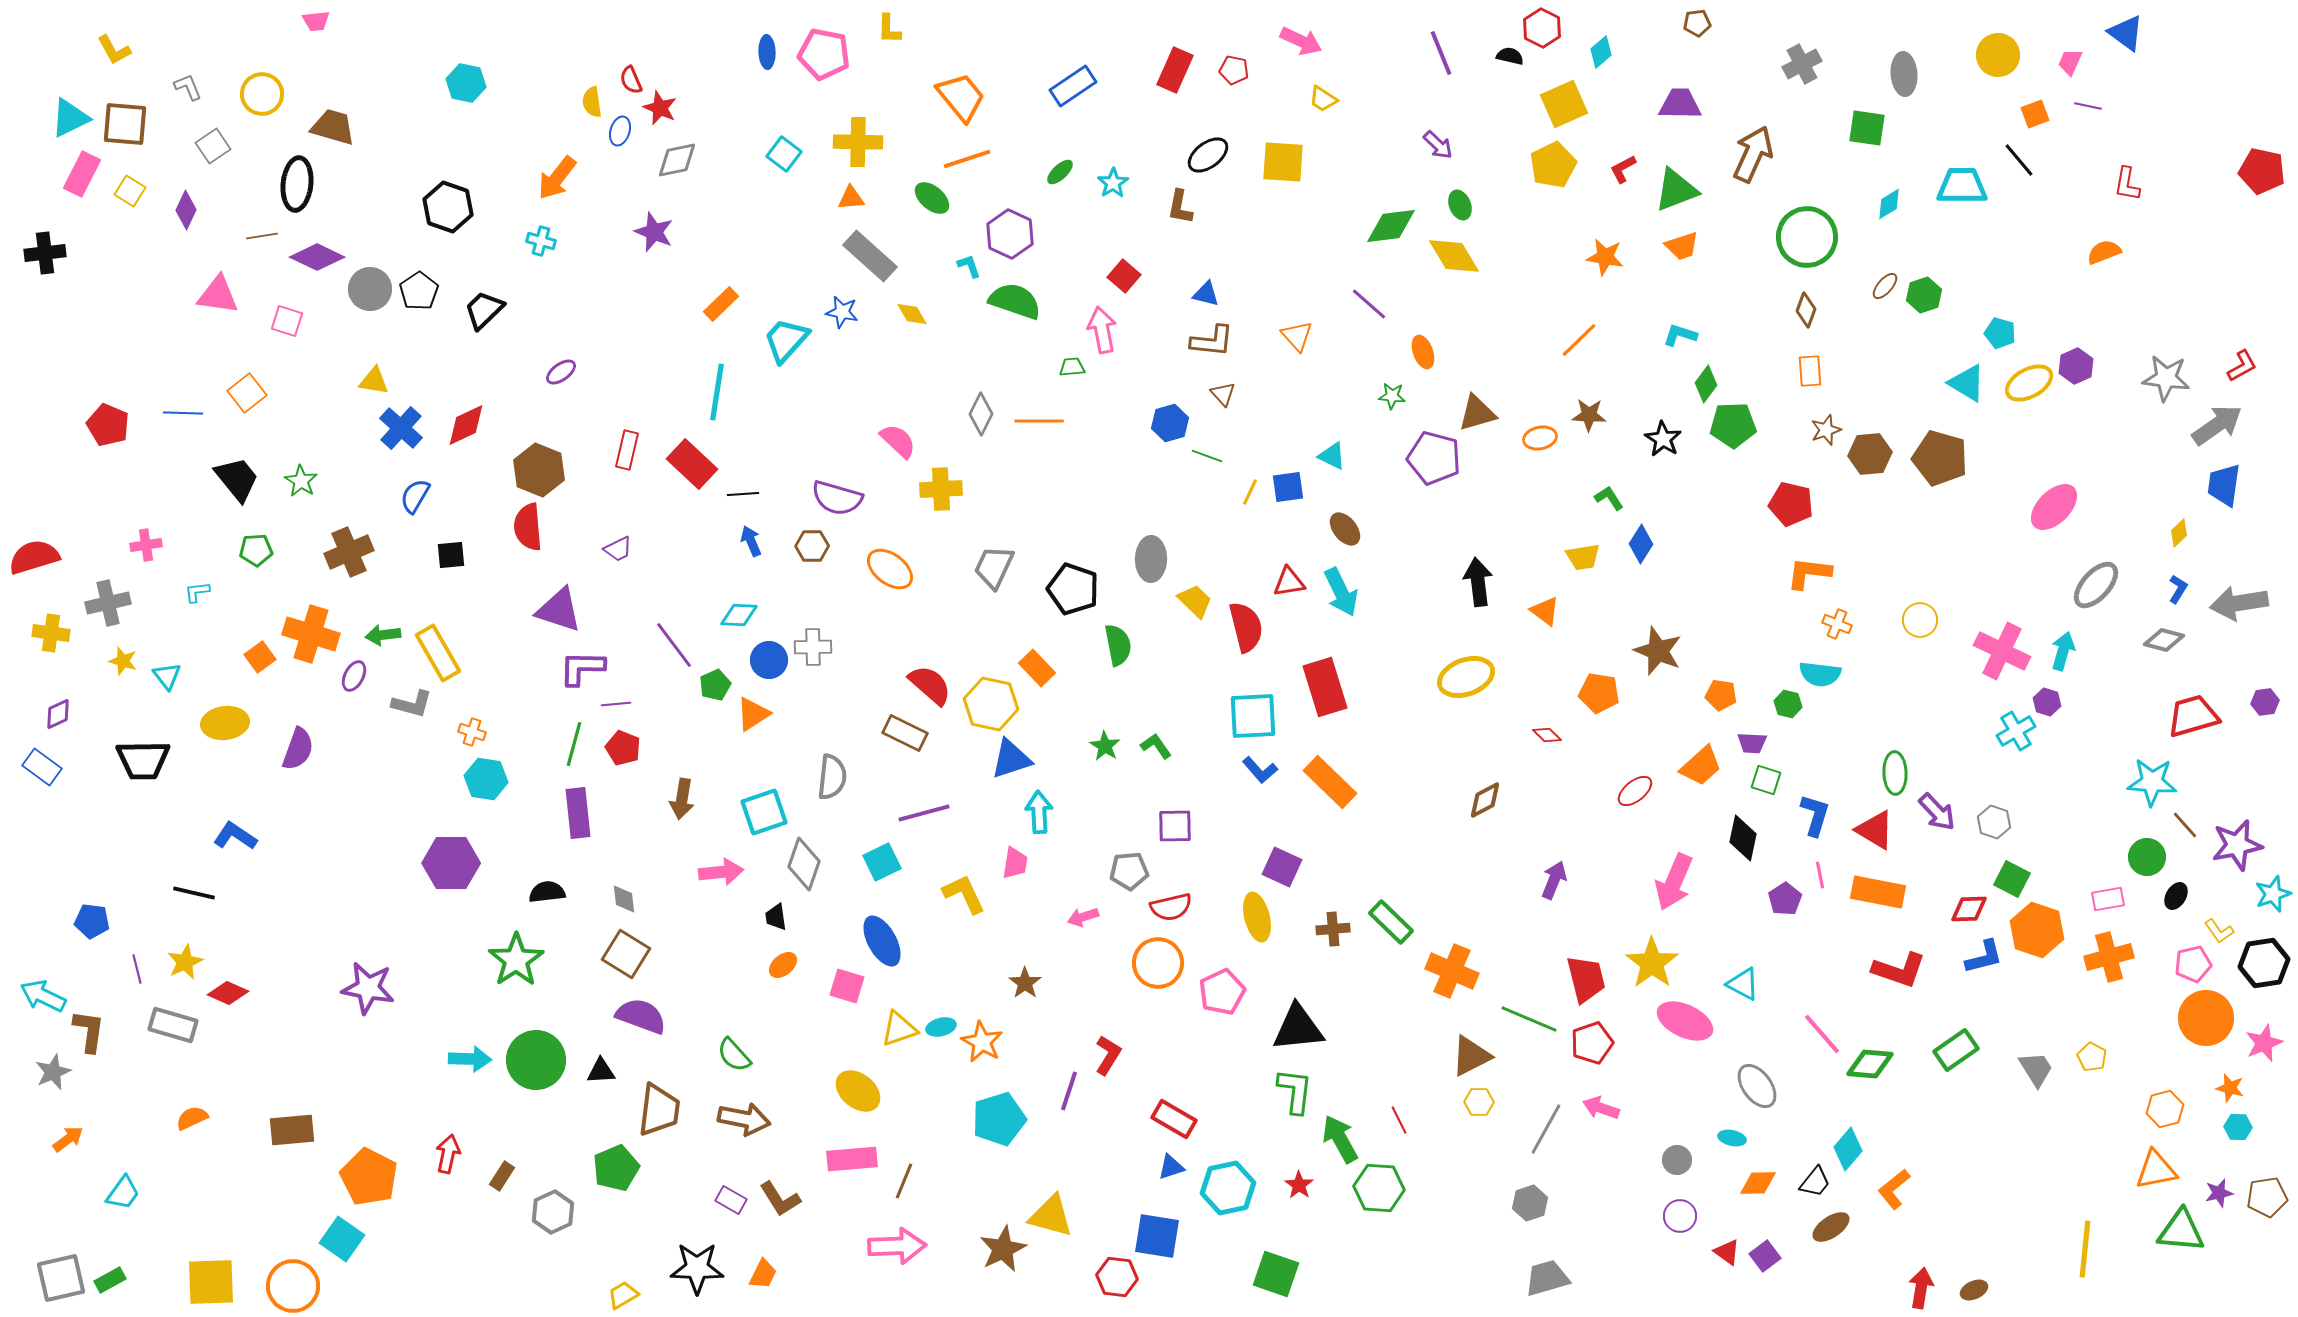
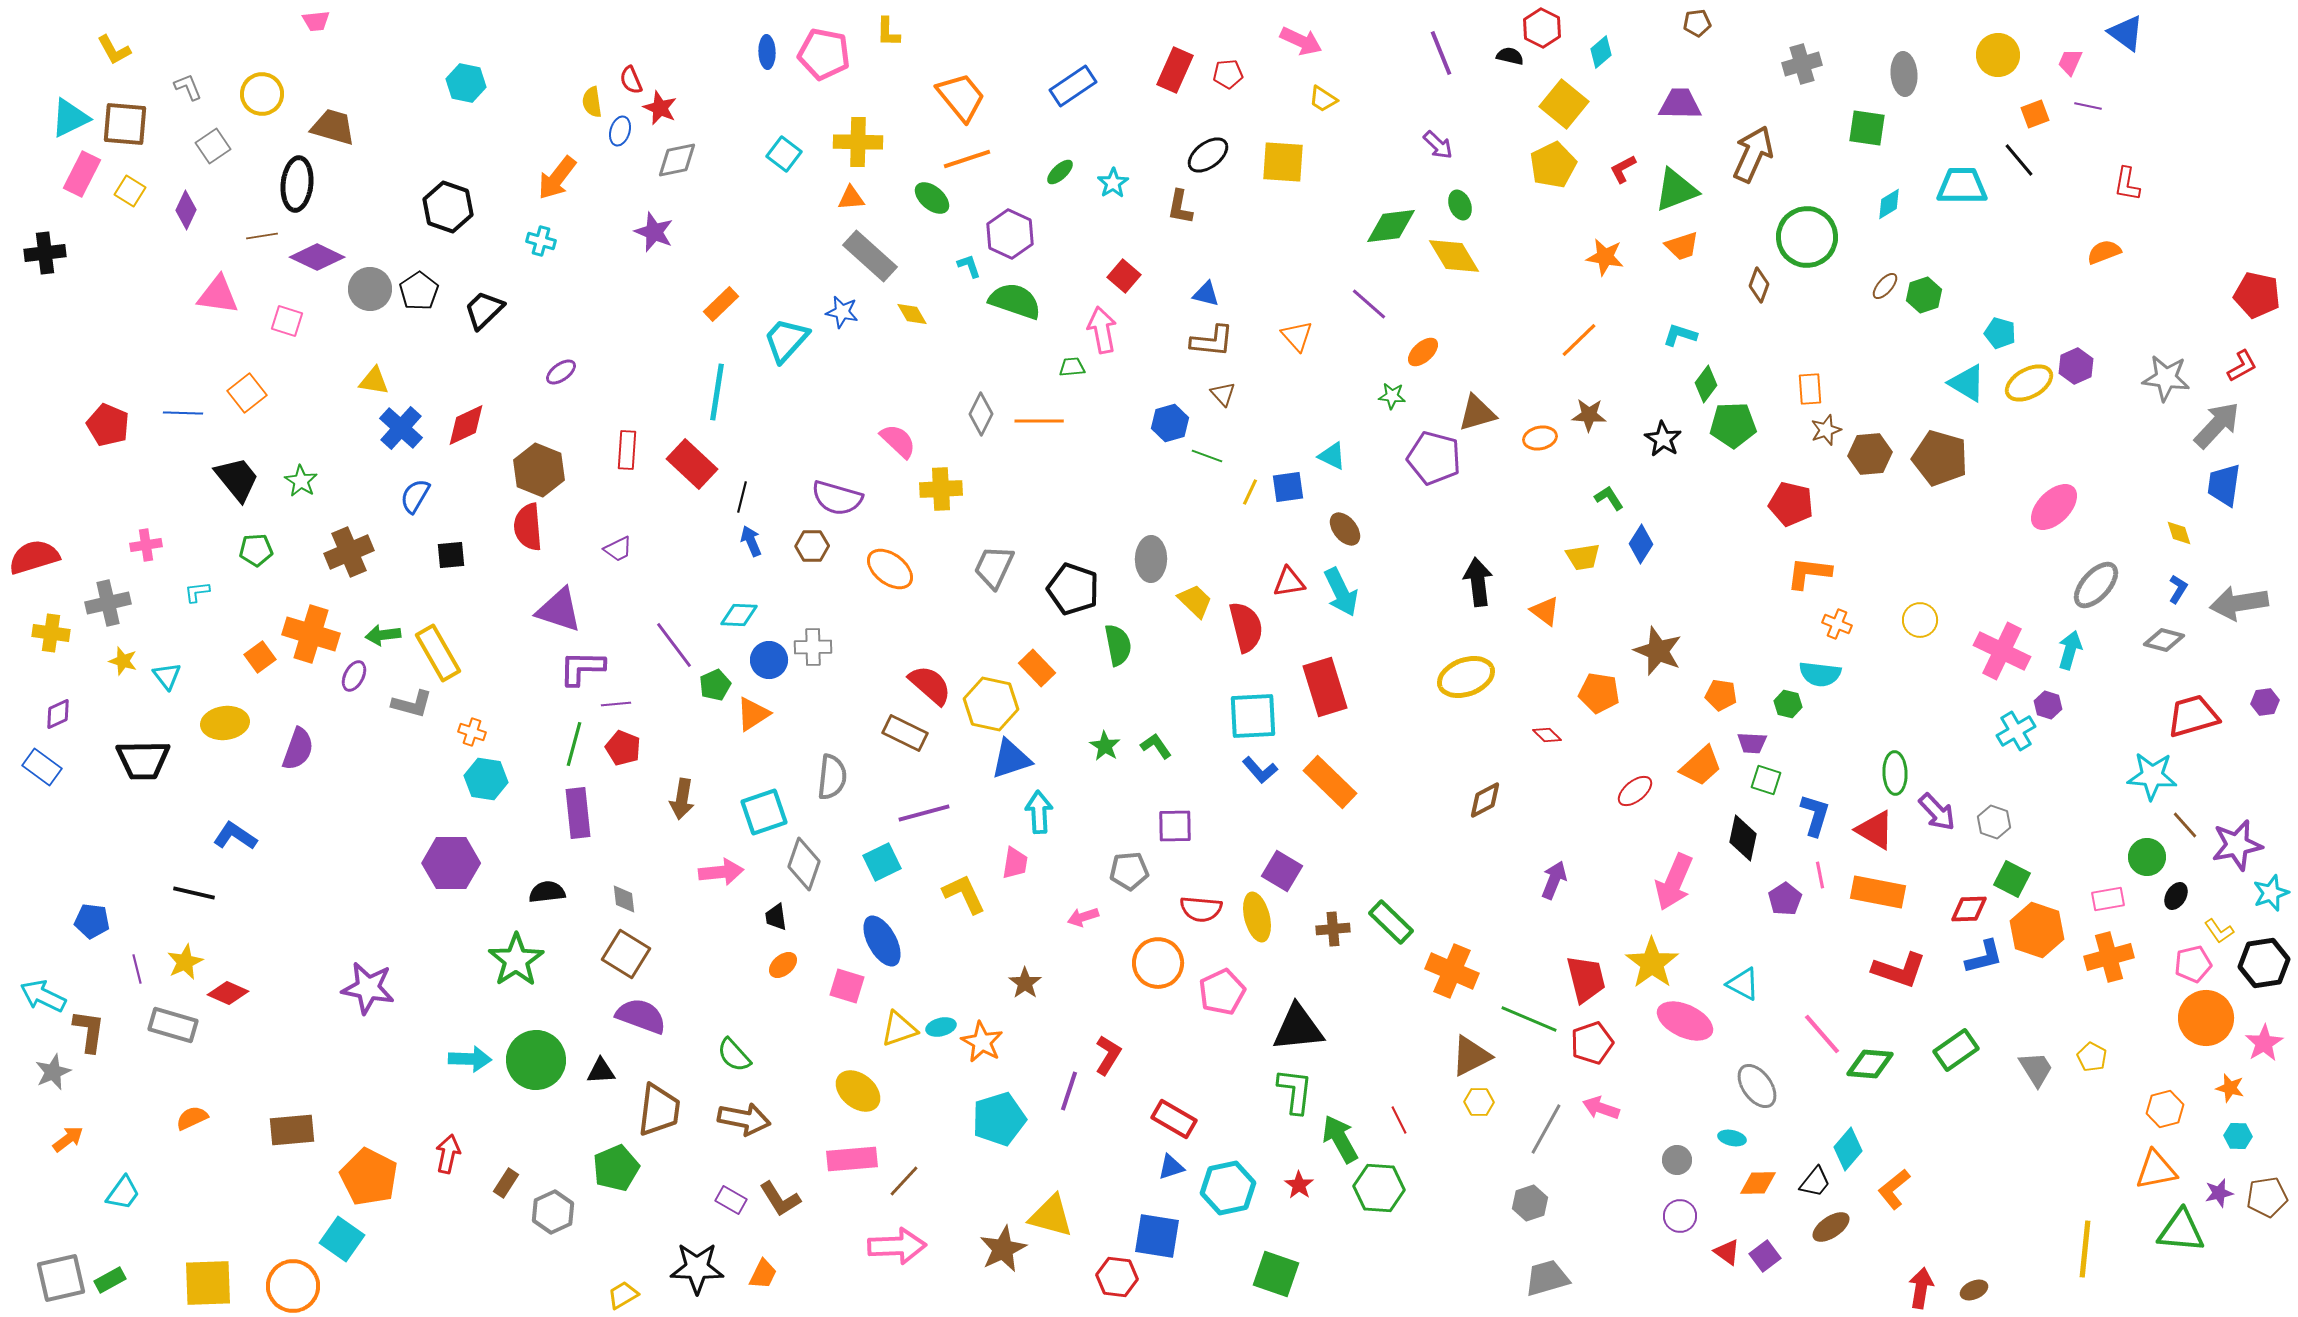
yellow L-shape at (889, 29): moved 1 px left, 3 px down
gray cross at (1802, 64): rotated 12 degrees clockwise
red pentagon at (1234, 70): moved 6 px left, 4 px down; rotated 16 degrees counterclockwise
yellow square at (1564, 104): rotated 27 degrees counterclockwise
red pentagon at (2262, 171): moved 5 px left, 124 px down
brown diamond at (1806, 310): moved 47 px left, 25 px up
orange ellipse at (1423, 352): rotated 68 degrees clockwise
orange rectangle at (1810, 371): moved 18 px down
gray arrow at (2217, 425): rotated 12 degrees counterclockwise
red rectangle at (627, 450): rotated 9 degrees counterclockwise
black line at (743, 494): moved 1 px left, 3 px down; rotated 72 degrees counterclockwise
yellow diamond at (2179, 533): rotated 64 degrees counterclockwise
cyan arrow at (2063, 651): moved 7 px right, 1 px up
purple hexagon at (2047, 702): moved 1 px right, 3 px down
cyan star at (2152, 782): moved 6 px up
purple square at (1282, 867): moved 4 px down; rotated 6 degrees clockwise
cyan star at (2273, 894): moved 2 px left, 1 px up
red semicircle at (1171, 907): moved 30 px right, 2 px down; rotated 18 degrees clockwise
pink star at (2264, 1043): rotated 9 degrees counterclockwise
cyan hexagon at (2238, 1127): moved 9 px down
brown rectangle at (502, 1176): moved 4 px right, 7 px down
brown line at (904, 1181): rotated 21 degrees clockwise
yellow square at (211, 1282): moved 3 px left, 1 px down
